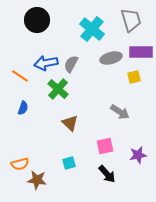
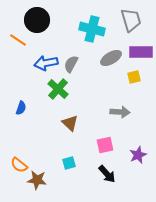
cyan cross: rotated 25 degrees counterclockwise
gray ellipse: rotated 15 degrees counterclockwise
orange line: moved 2 px left, 36 px up
blue semicircle: moved 2 px left
gray arrow: rotated 30 degrees counterclockwise
pink square: moved 1 px up
purple star: rotated 12 degrees counterclockwise
orange semicircle: moved 1 px left, 1 px down; rotated 54 degrees clockwise
